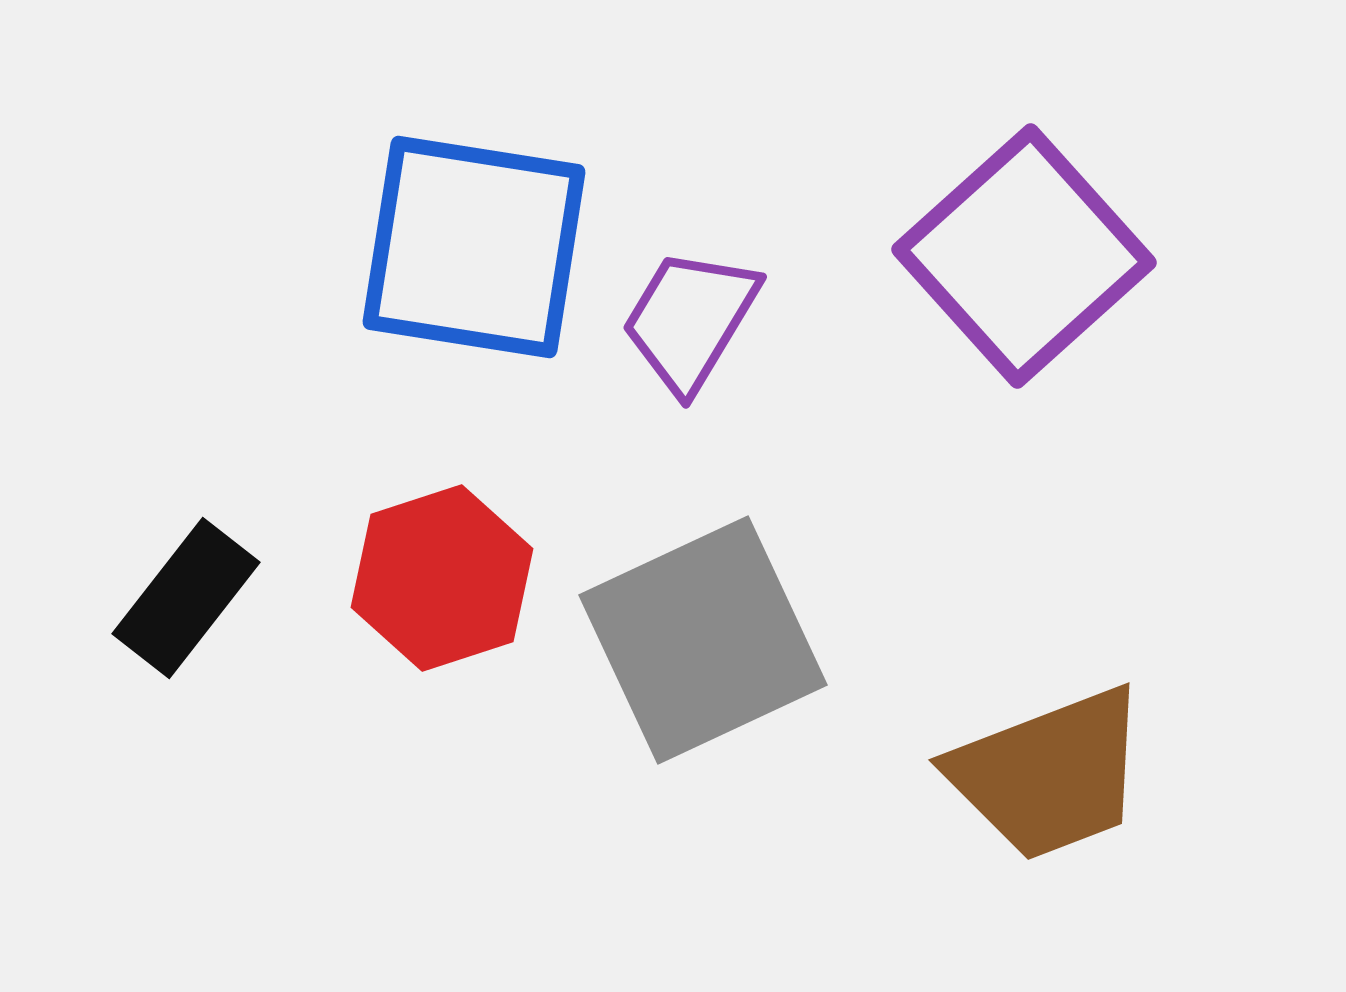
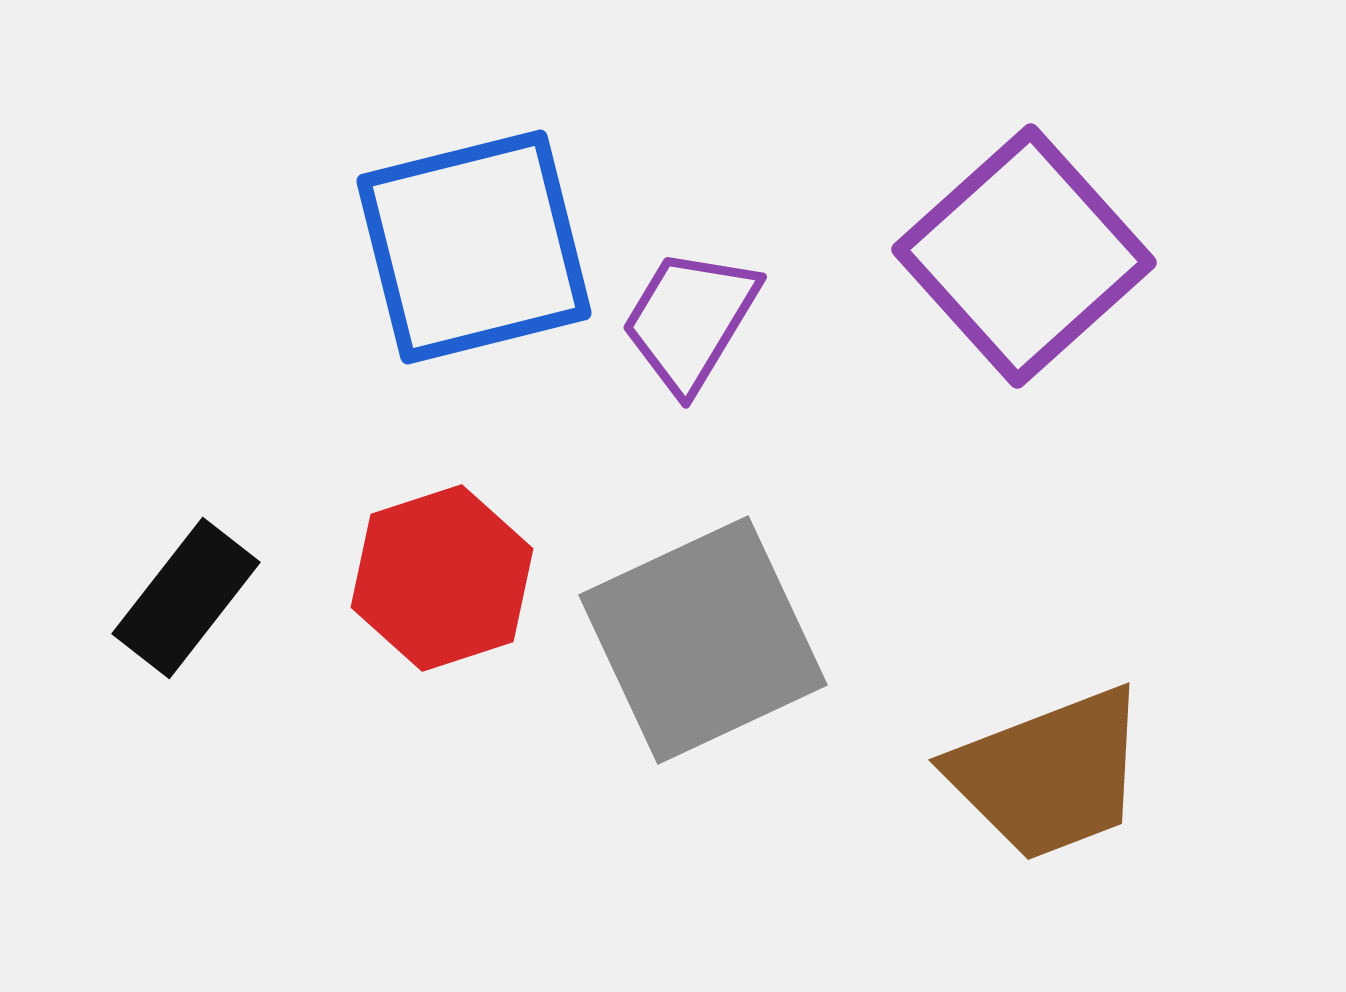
blue square: rotated 23 degrees counterclockwise
